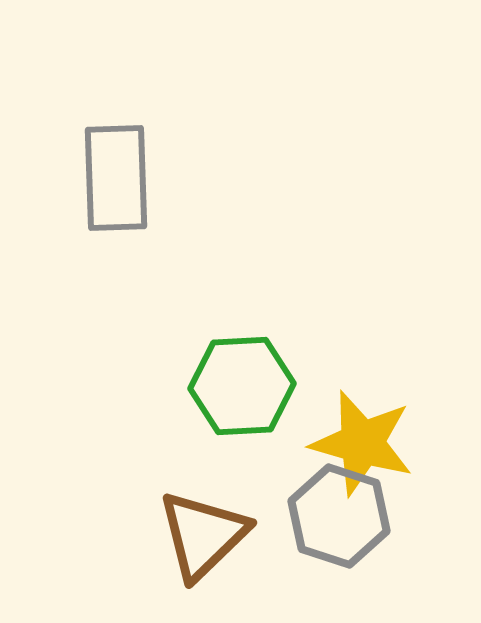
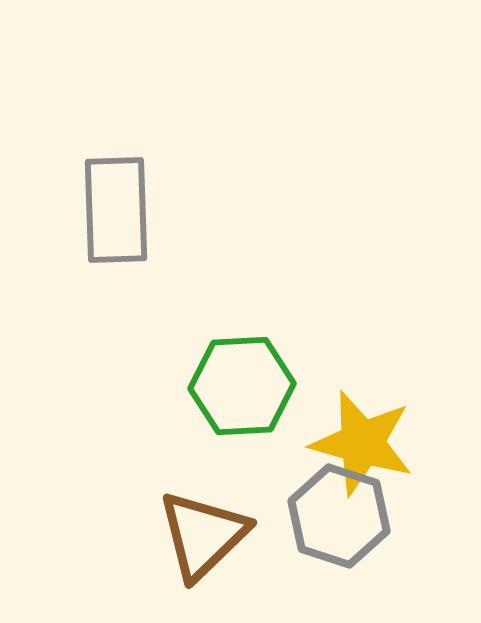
gray rectangle: moved 32 px down
